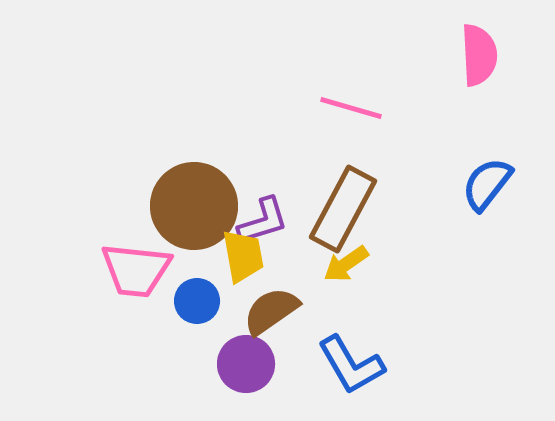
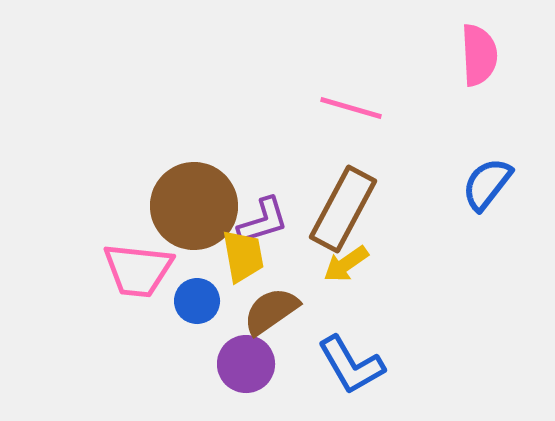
pink trapezoid: moved 2 px right
